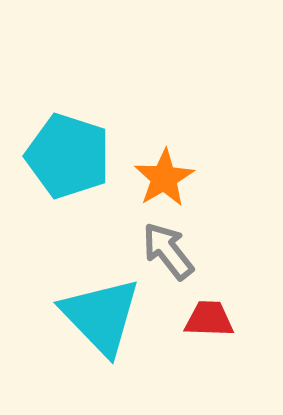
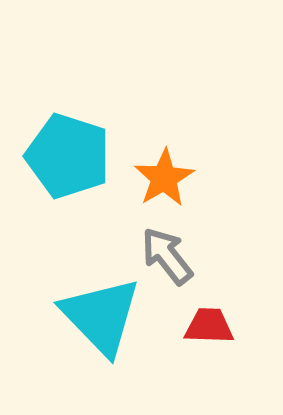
gray arrow: moved 1 px left, 5 px down
red trapezoid: moved 7 px down
